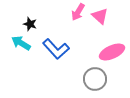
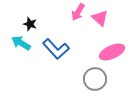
pink triangle: moved 2 px down
